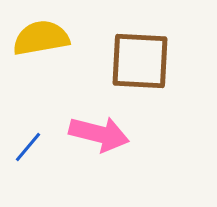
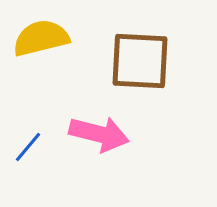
yellow semicircle: rotated 4 degrees counterclockwise
